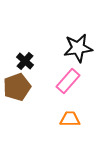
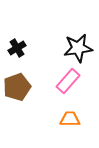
black cross: moved 8 px left, 13 px up; rotated 18 degrees clockwise
